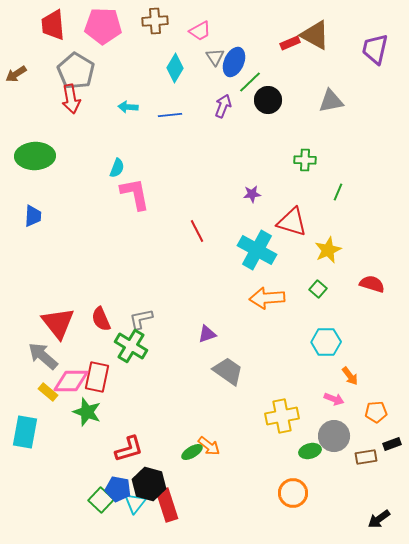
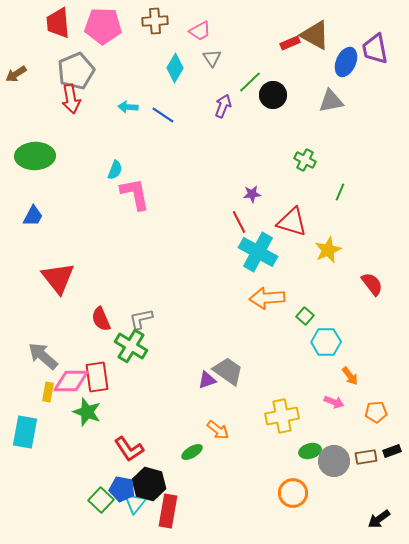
red trapezoid at (53, 25): moved 5 px right, 2 px up
purple trapezoid at (375, 49): rotated 24 degrees counterclockwise
gray triangle at (215, 57): moved 3 px left, 1 px down
blue ellipse at (234, 62): moved 112 px right
gray pentagon at (76, 71): rotated 18 degrees clockwise
black circle at (268, 100): moved 5 px right, 5 px up
blue line at (170, 115): moved 7 px left; rotated 40 degrees clockwise
green cross at (305, 160): rotated 25 degrees clockwise
cyan semicircle at (117, 168): moved 2 px left, 2 px down
green line at (338, 192): moved 2 px right
blue trapezoid at (33, 216): rotated 25 degrees clockwise
red line at (197, 231): moved 42 px right, 9 px up
cyan cross at (257, 250): moved 1 px right, 2 px down
red semicircle at (372, 284): rotated 35 degrees clockwise
green square at (318, 289): moved 13 px left, 27 px down
red triangle at (58, 323): moved 45 px up
purple triangle at (207, 334): moved 46 px down
red rectangle at (97, 377): rotated 20 degrees counterclockwise
yellow rectangle at (48, 392): rotated 60 degrees clockwise
pink arrow at (334, 399): moved 3 px down
gray circle at (334, 436): moved 25 px down
black rectangle at (392, 444): moved 7 px down
orange arrow at (209, 446): moved 9 px right, 16 px up
red L-shape at (129, 449): rotated 72 degrees clockwise
blue pentagon at (118, 489): moved 4 px right
red rectangle at (167, 505): moved 1 px right, 6 px down; rotated 28 degrees clockwise
